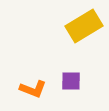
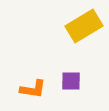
orange L-shape: rotated 12 degrees counterclockwise
